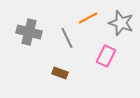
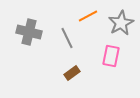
orange line: moved 2 px up
gray star: rotated 25 degrees clockwise
pink rectangle: moved 5 px right; rotated 15 degrees counterclockwise
brown rectangle: moved 12 px right; rotated 56 degrees counterclockwise
